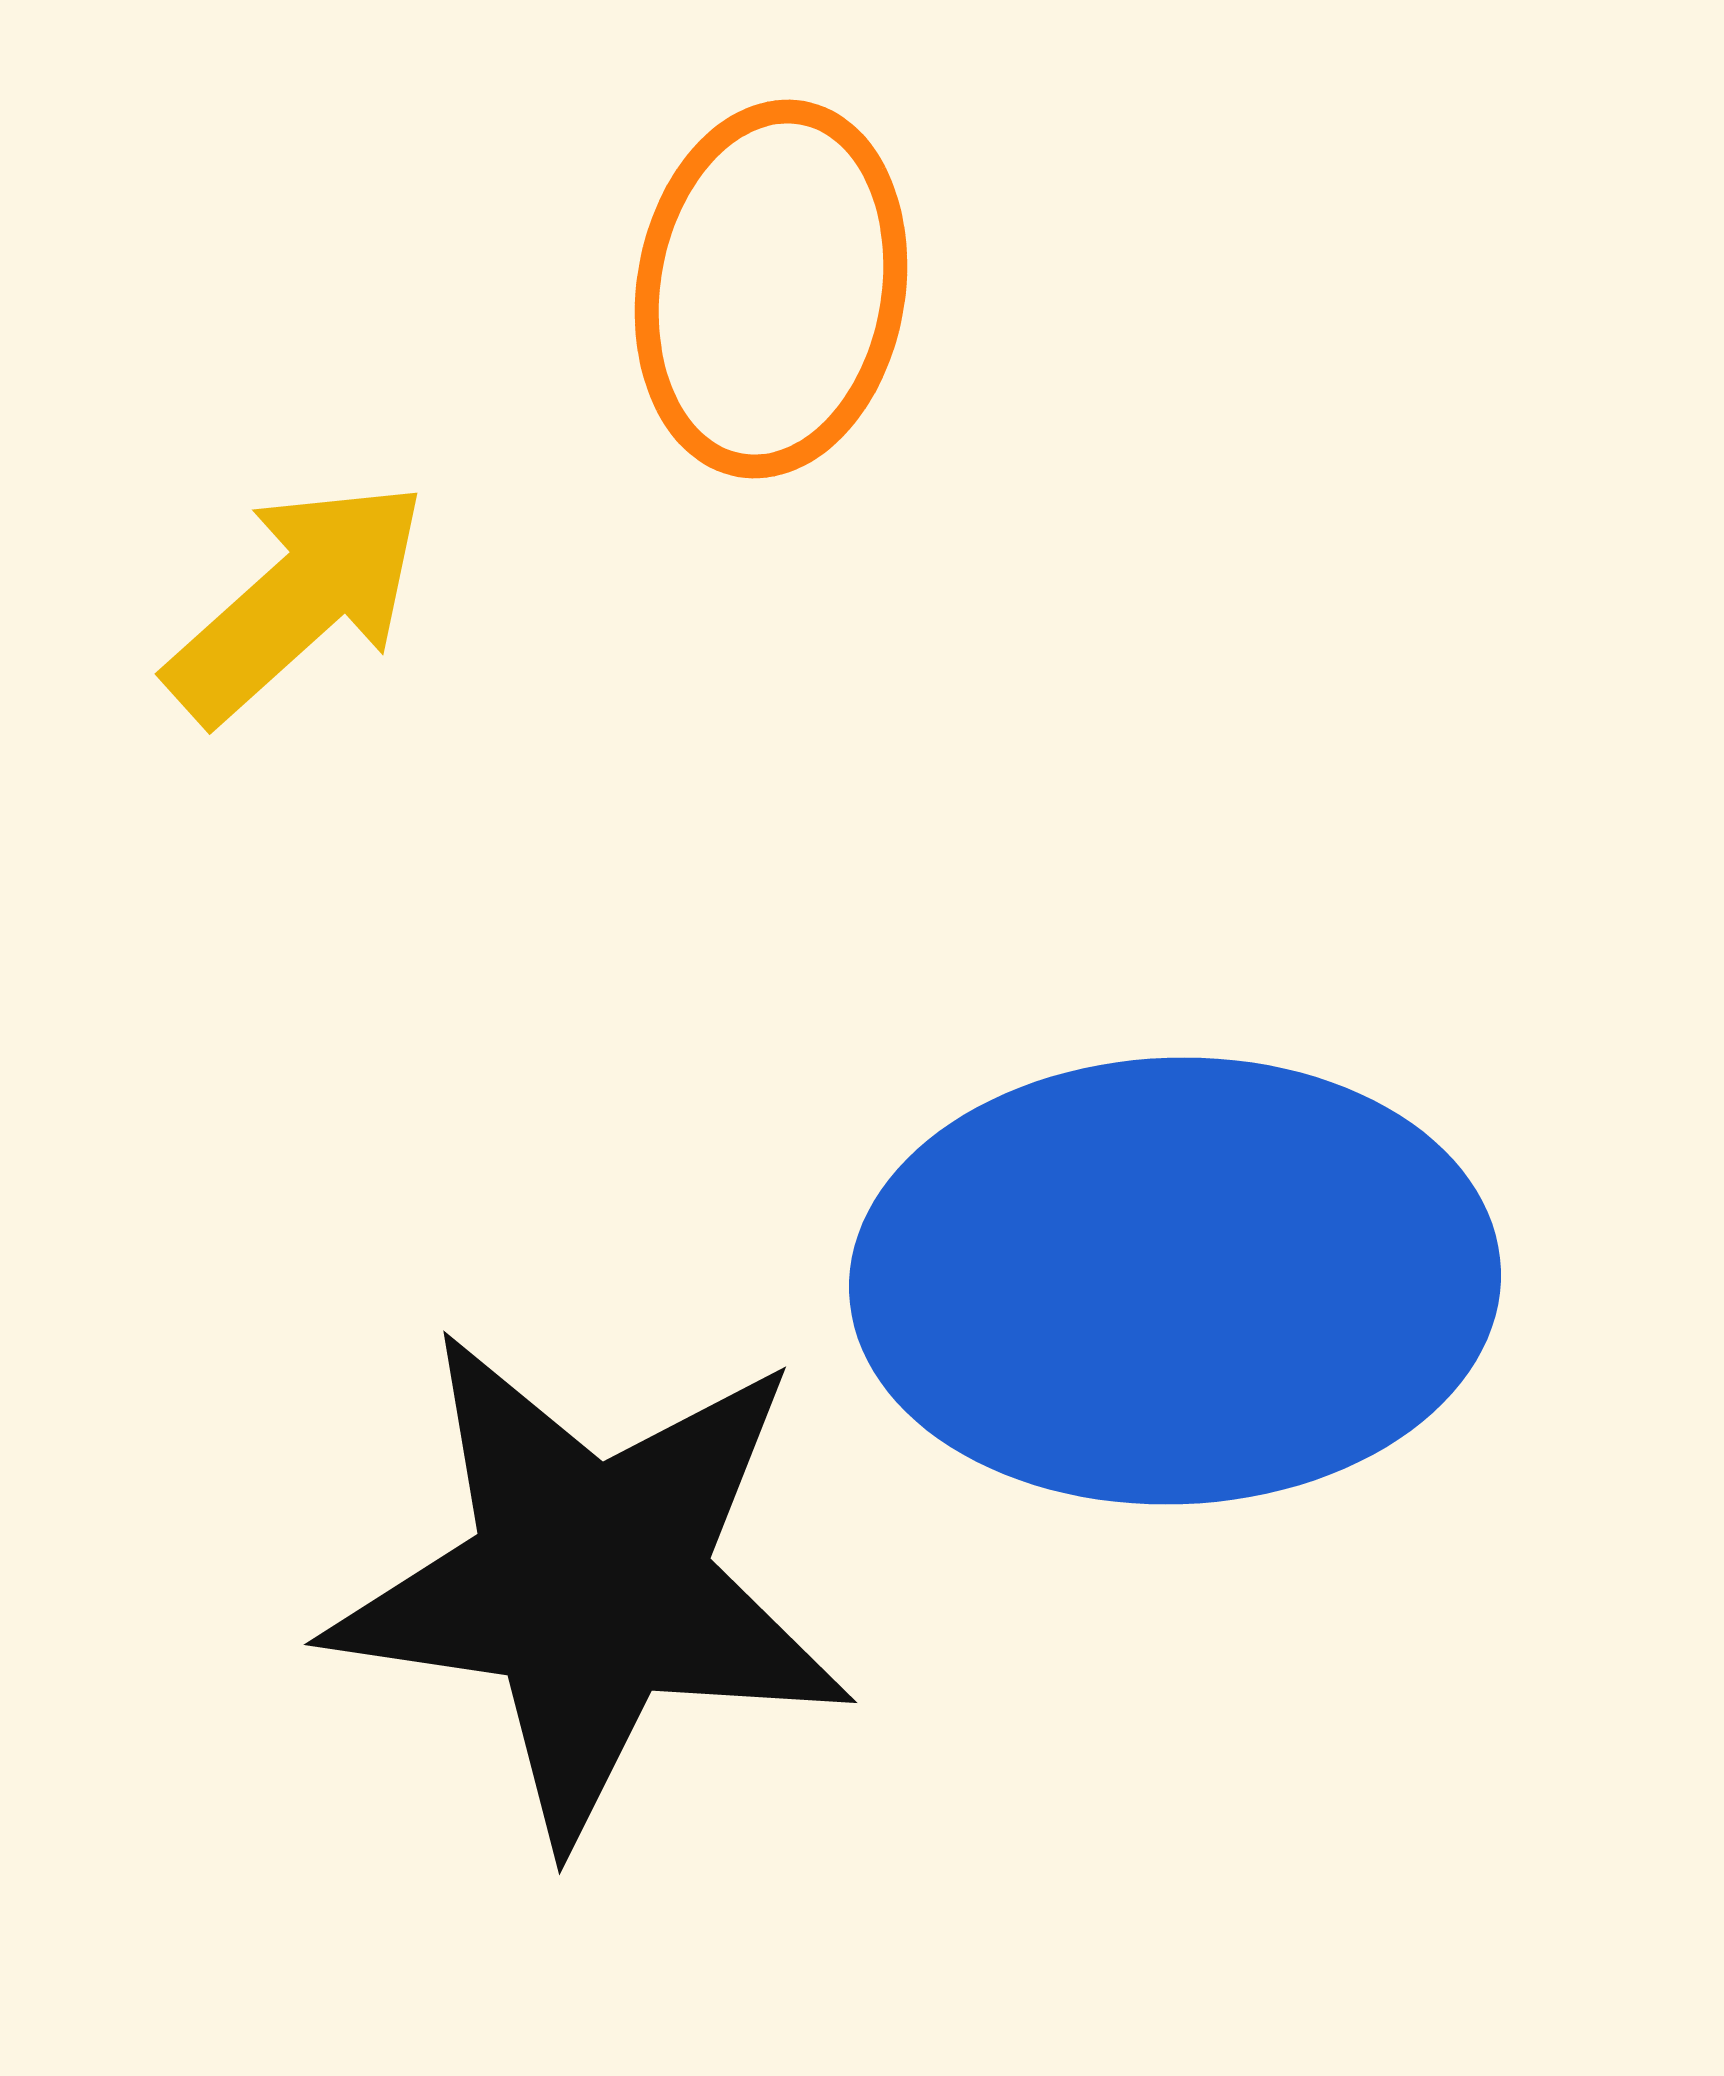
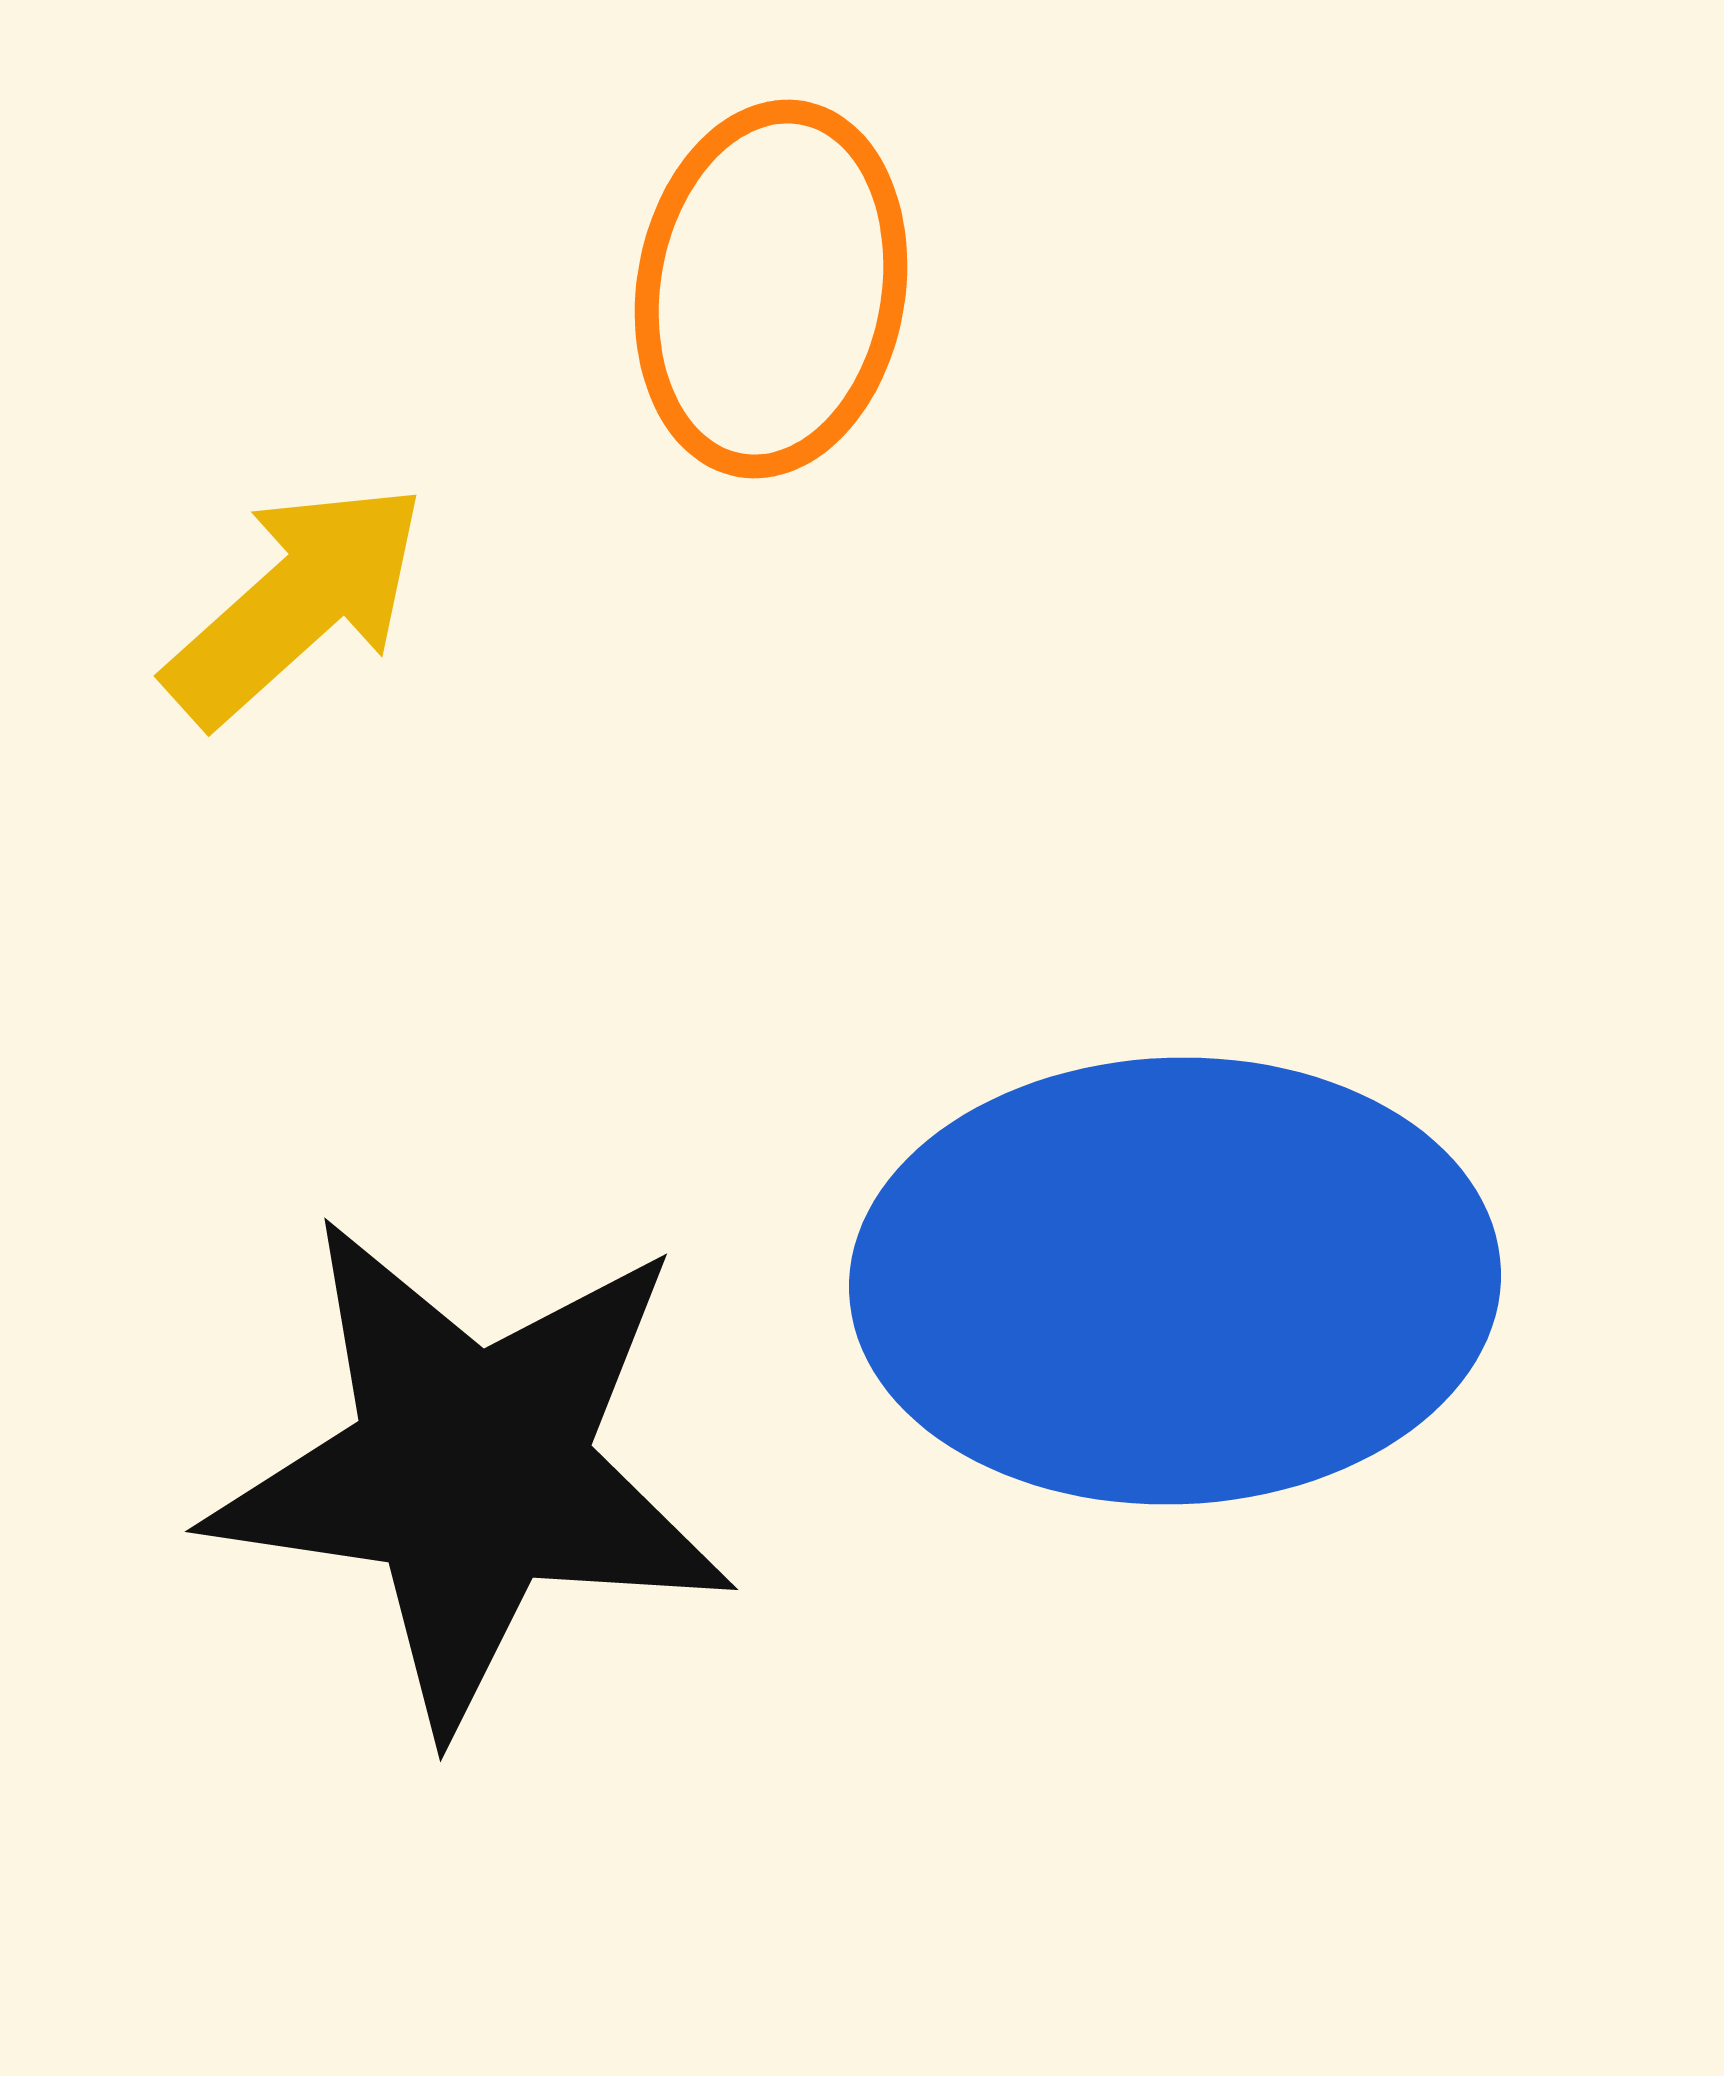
yellow arrow: moved 1 px left, 2 px down
black star: moved 119 px left, 113 px up
